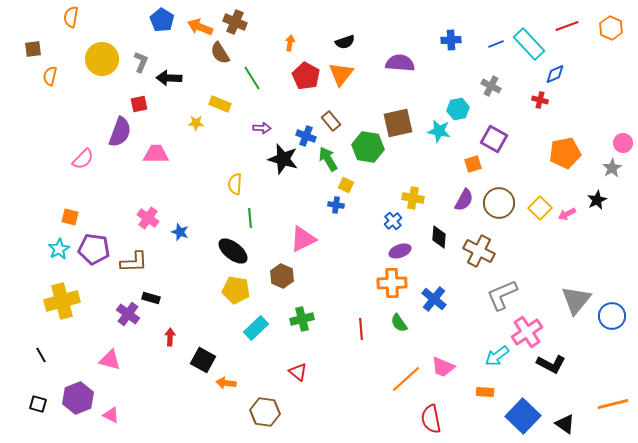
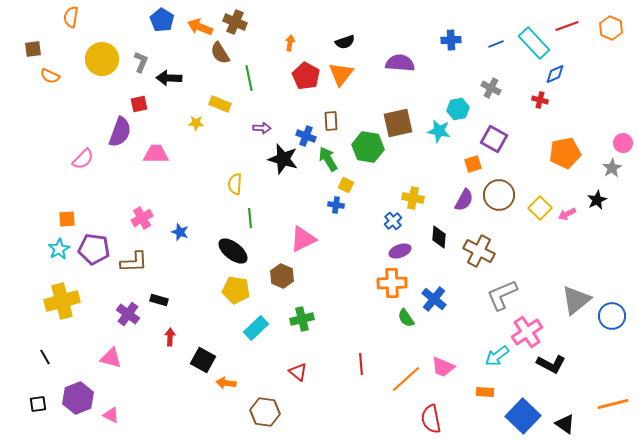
cyan rectangle at (529, 44): moved 5 px right, 1 px up
orange semicircle at (50, 76): rotated 78 degrees counterclockwise
green line at (252, 78): moved 3 px left; rotated 20 degrees clockwise
gray cross at (491, 86): moved 2 px down
brown rectangle at (331, 121): rotated 36 degrees clockwise
brown circle at (499, 203): moved 8 px up
orange square at (70, 217): moved 3 px left, 2 px down; rotated 18 degrees counterclockwise
pink cross at (148, 218): moved 6 px left; rotated 25 degrees clockwise
black rectangle at (151, 298): moved 8 px right, 2 px down
gray triangle at (576, 300): rotated 12 degrees clockwise
green semicircle at (399, 323): moved 7 px right, 5 px up
red line at (361, 329): moved 35 px down
black line at (41, 355): moved 4 px right, 2 px down
pink triangle at (110, 360): moved 1 px right, 2 px up
black square at (38, 404): rotated 24 degrees counterclockwise
